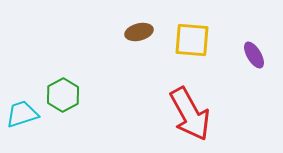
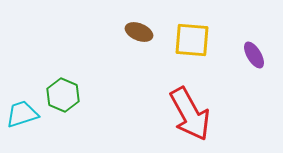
brown ellipse: rotated 36 degrees clockwise
green hexagon: rotated 8 degrees counterclockwise
